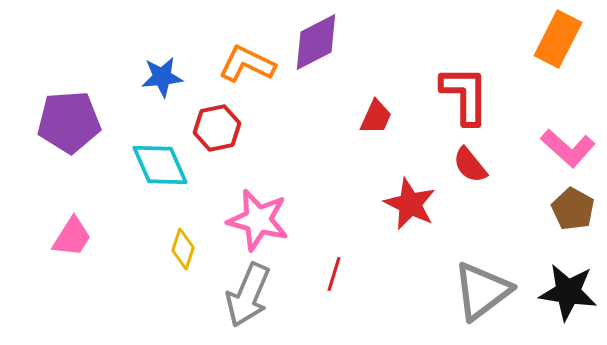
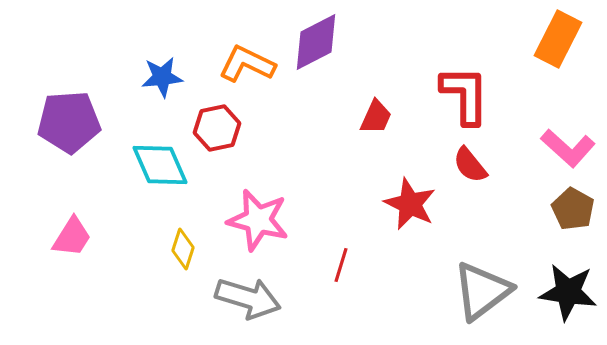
red line: moved 7 px right, 9 px up
gray arrow: moved 3 px down; rotated 96 degrees counterclockwise
